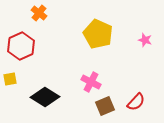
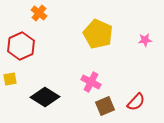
pink star: rotated 24 degrees counterclockwise
